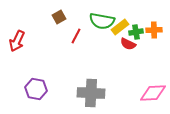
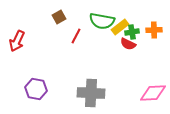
green cross: moved 4 px left
